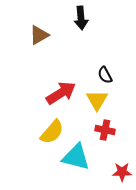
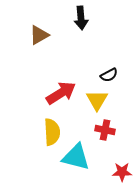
black semicircle: moved 4 px right; rotated 90 degrees counterclockwise
yellow semicircle: rotated 44 degrees counterclockwise
